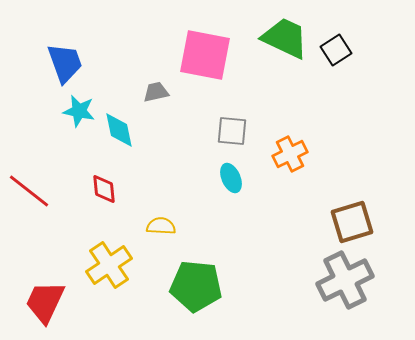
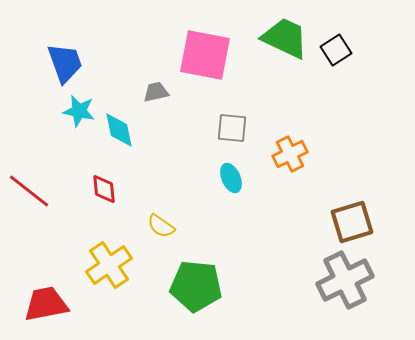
gray square: moved 3 px up
yellow semicircle: rotated 148 degrees counterclockwise
red trapezoid: moved 1 px right, 2 px down; rotated 54 degrees clockwise
